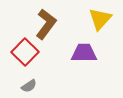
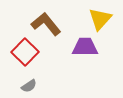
brown L-shape: rotated 76 degrees counterclockwise
purple trapezoid: moved 1 px right, 6 px up
